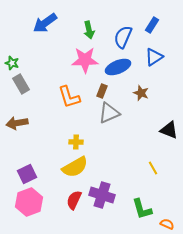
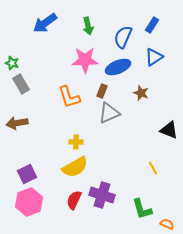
green arrow: moved 1 px left, 4 px up
